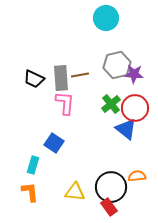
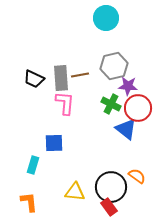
gray hexagon: moved 3 px left, 1 px down
purple star: moved 6 px left, 12 px down
green cross: rotated 24 degrees counterclockwise
red circle: moved 3 px right
blue square: rotated 36 degrees counterclockwise
orange semicircle: rotated 42 degrees clockwise
orange L-shape: moved 1 px left, 10 px down
